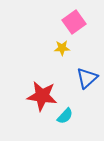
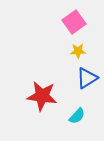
yellow star: moved 16 px right, 3 px down
blue triangle: rotated 10 degrees clockwise
cyan semicircle: moved 12 px right
